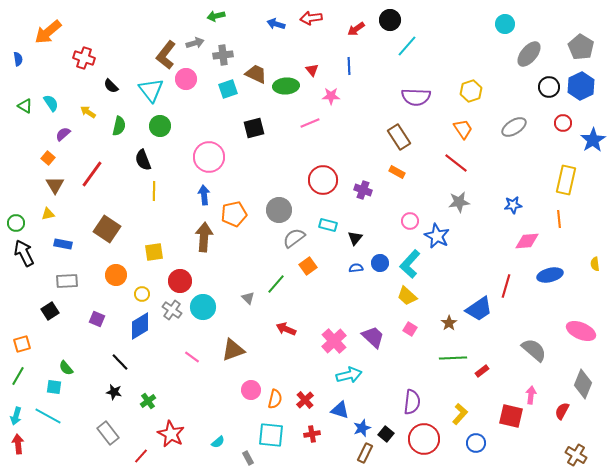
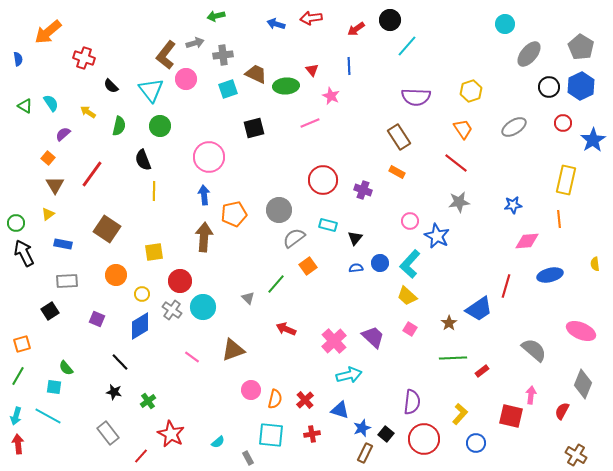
pink star at (331, 96): rotated 24 degrees clockwise
yellow triangle at (48, 214): rotated 24 degrees counterclockwise
